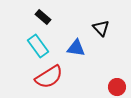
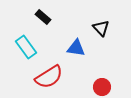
cyan rectangle: moved 12 px left, 1 px down
red circle: moved 15 px left
